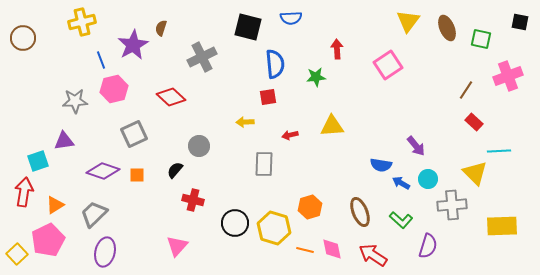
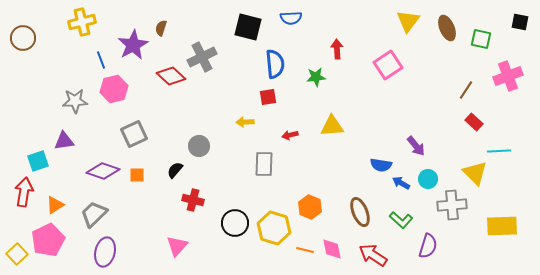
red diamond at (171, 97): moved 21 px up
orange hexagon at (310, 207): rotated 20 degrees counterclockwise
